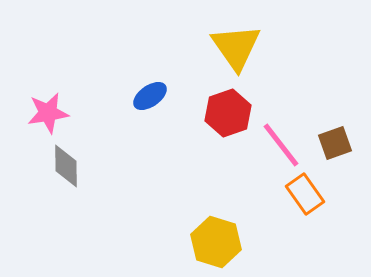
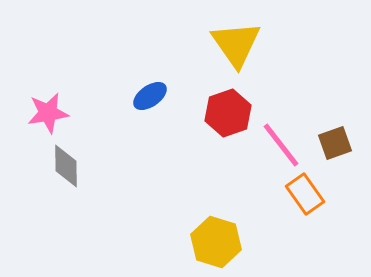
yellow triangle: moved 3 px up
